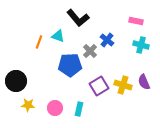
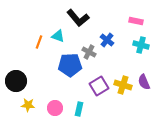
gray cross: moved 1 px left, 1 px down; rotated 16 degrees counterclockwise
